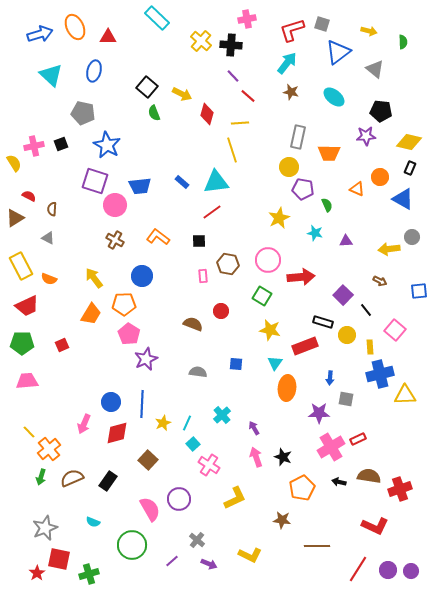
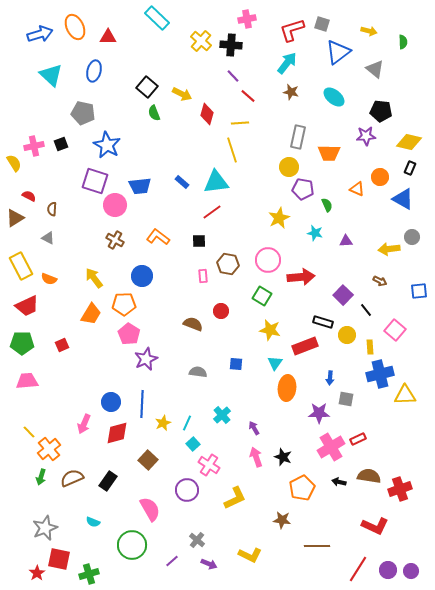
purple circle at (179, 499): moved 8 px right, 9 px up
